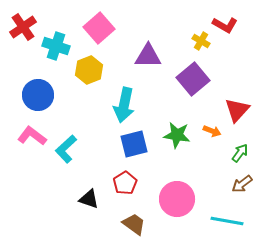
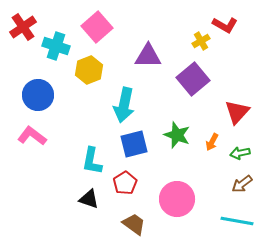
pink square: moved 2 px left, 1 px up
yellow cross: rotated 30 degrees clockwise
red triangle: moved 2 px down
orange arrow: moved 11 px down; rotated 96 degrees clockwise
green star: rotated 12 degrees clockwise
cyan L-shape: moved 26 px right, 12 px down; rotated 36 degrees counterclockwise
green arrow: rotated 138 degrees counterclockwise
cyan line: moved 10 px right
